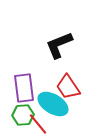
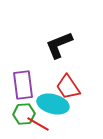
purple rectangle: moved 1 px left, 3 px up
cyan ellipse: rotated 16 degrees counterclockwise
green hexagon: moved 1 px right, 1 px up
red line: rotated 20 degrees counterclockwise
